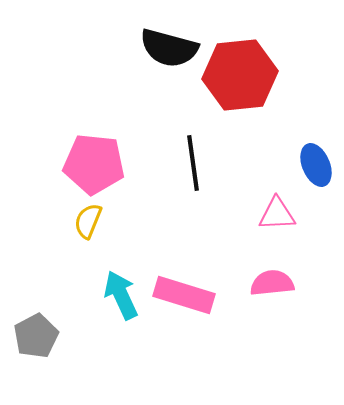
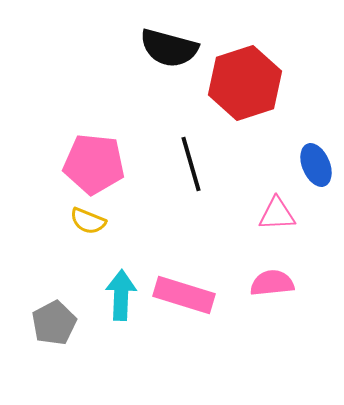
red hexagon: moved 5 px right, 8 px down; rotated 12 degrees counterclockwise
black line: moved 2 px left, 1 px down; rotated 8 degrees counterclockwise
yellow semicircle: rotated 90 degrees counterclockwise
cyan arrow: rotated 27 degrees clockwise
gray pentagon: moved 18 px right, 13 px up
